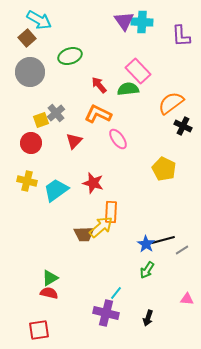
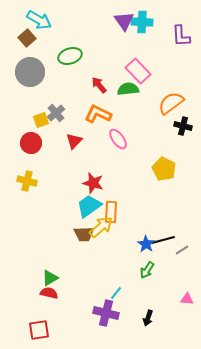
black cross: rotated 12 degrees counterclockwise
cyan trapezoid: moved 33 px right, 16 px down
